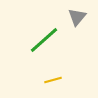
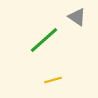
gray triangle: rotated 36 degrees counterclockwise
